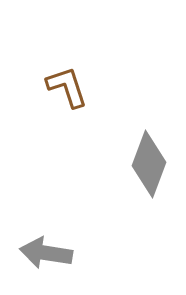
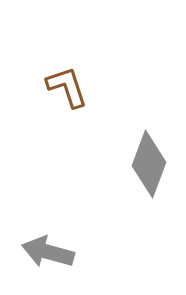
gray arrow: moved 2 px right, 1 px up; rotated 6 degrees clockwise
